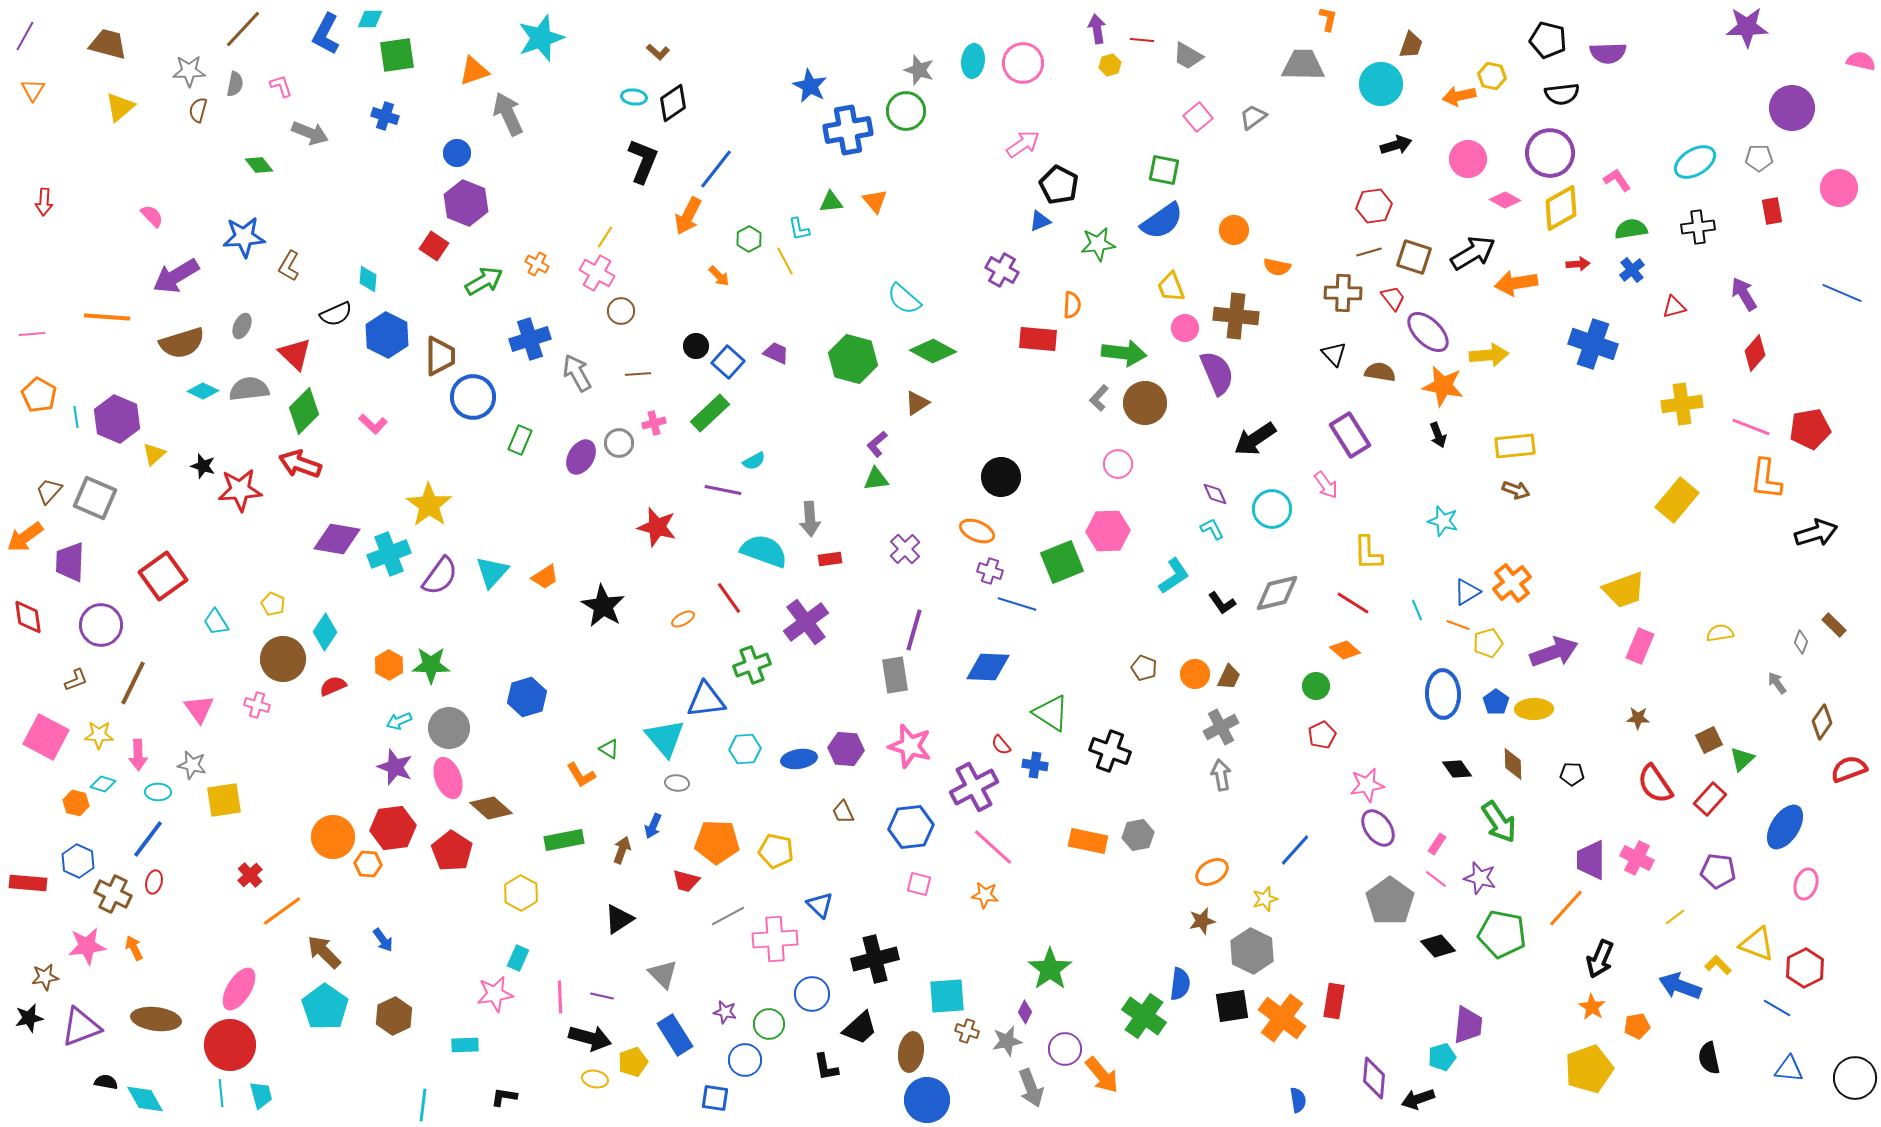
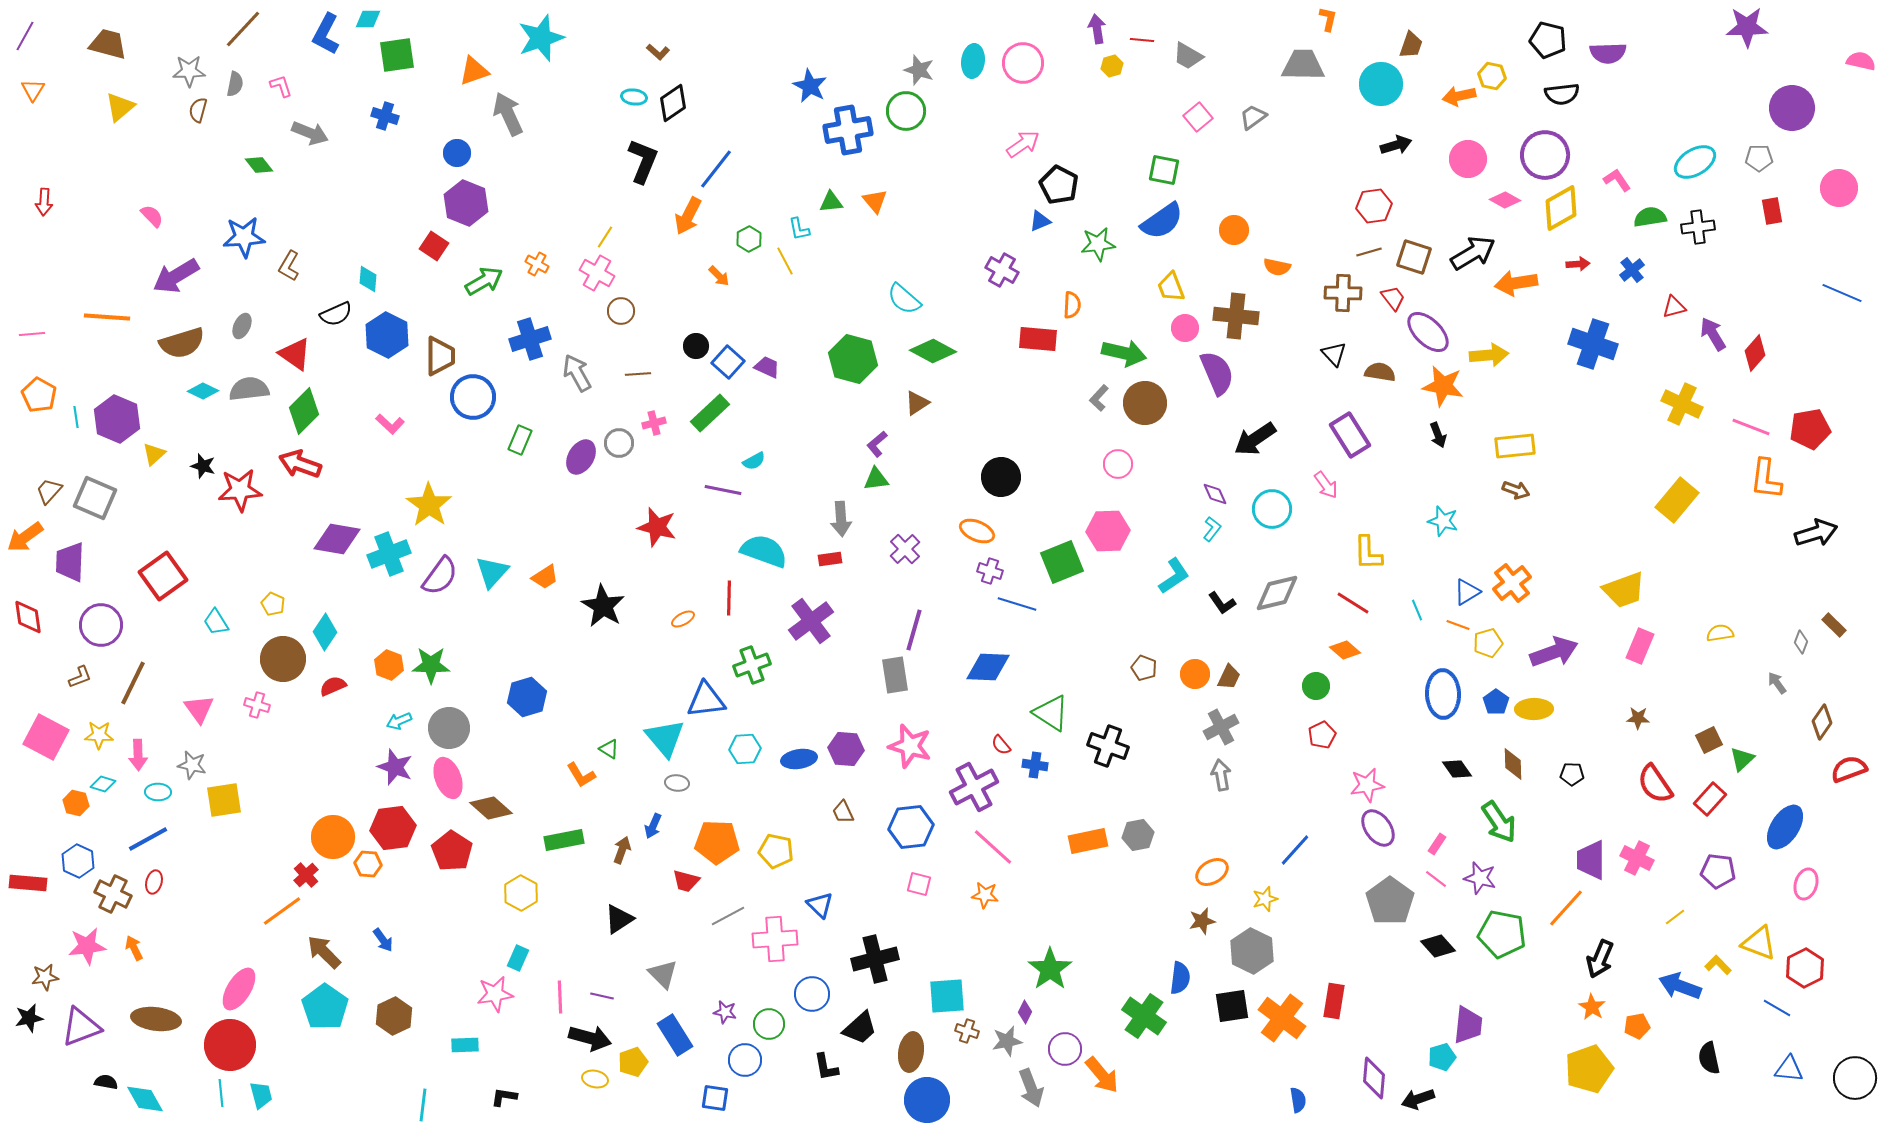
cyan diamond at (370, 19): moved 2 px left
yellow hexagon at (1110, 65): moved 2 px right, 1 px down
purple circle at (1550, 153): moved 5 px left, 2 px down
green semicircle at (1631, 229): moved 19 px right, 12 px up
purple arrow at (1744, 294): moved 31 px left, 40 px down
purple trapezoid at (776, 353): moved 9 px left, 14 px down
green arrow at (1124, 353): rotated 6 degrees clockwise
red triangle at (295, 354): rotated 9 degrees counterclockwise
yellow cross at (1682, 404): rotated 33 degrees clockwise
pink L-shape at (373, 424): moved 17 px right
gray arrow at (810, 519): moved 31 px right
cyan L-shape at (1212, 529): rotated 65 degrees clockwise
red line at (729, 598): rotated 36 degrees clockwise
purple cross at (806, 622): moved 5 px right, 1 px up
orange hexagon at (389, 665): rotated 8 degrees counterclockwise
brown L-shape at (76, 680): moved 4 px right, 3 px up
black cross at (1110, 751): moved 2 px left, 5 px up
blue line at (148, 839): rotated 24 degrees clockwise
orange rectangle at (1088, 841): rotated 24 degrees counterclockwise
red cross at (250, 875): moved 56 px right
yellow triangle at (1757, 944): moved 2 px right, 1 px up
blue semicircle at (1180, 984): moved 6 px up
